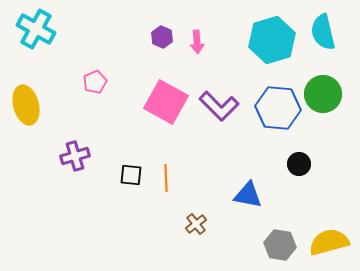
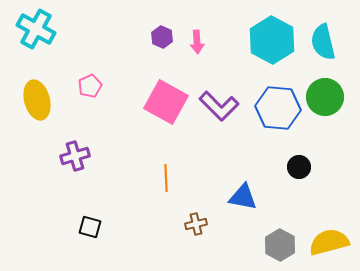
cyan semicircle: moved 10 px down
cyan hexagon: rotated 15 degrees counterclockwise
pink pentagon: moved 5 px left, 4 px down
green circle: moved 2 px right, 3 px down
yellow ellipse: moved 11 px right, 5 px up
black circle: moved 3 px down
black square: moved 41 px left, 52 px down; rotated 10 degrees clockwise
blue triangle: moved 5 px left, 2 px down
brown cross: rotated 25 degrees clockwise
gray hexagon: rotated 20 degrees clockwise
